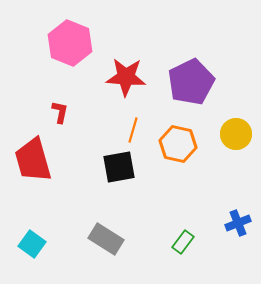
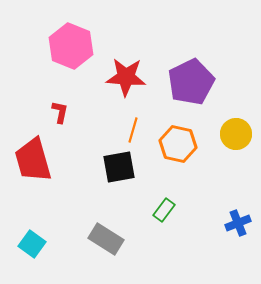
pink hexagon: moved 1 px right, 3 px down
green rectangle: moved 19 px left, 32 px up
